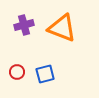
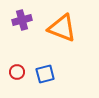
purple cross: moved 2 px left, 5 px up
